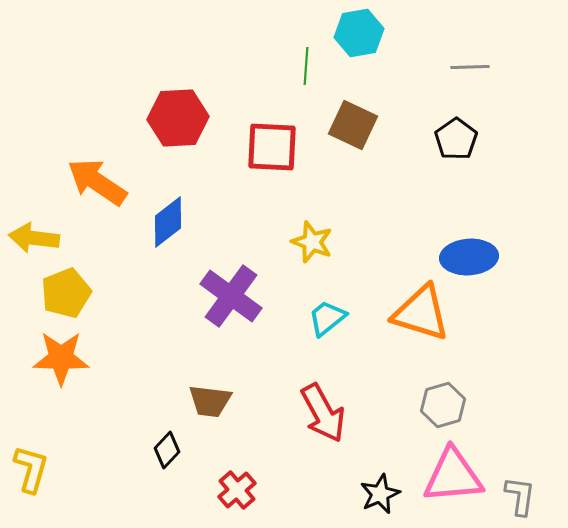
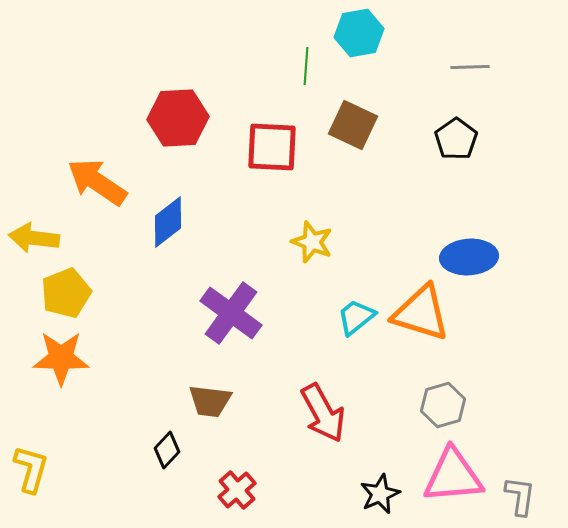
purple cross: moved 17 px down
cyan trapezoid: moved 29 px right, 1 px up
